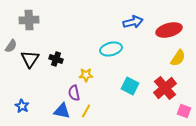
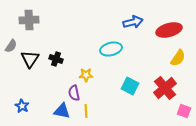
yellow line: rotated 32 degrees counterclockwise
